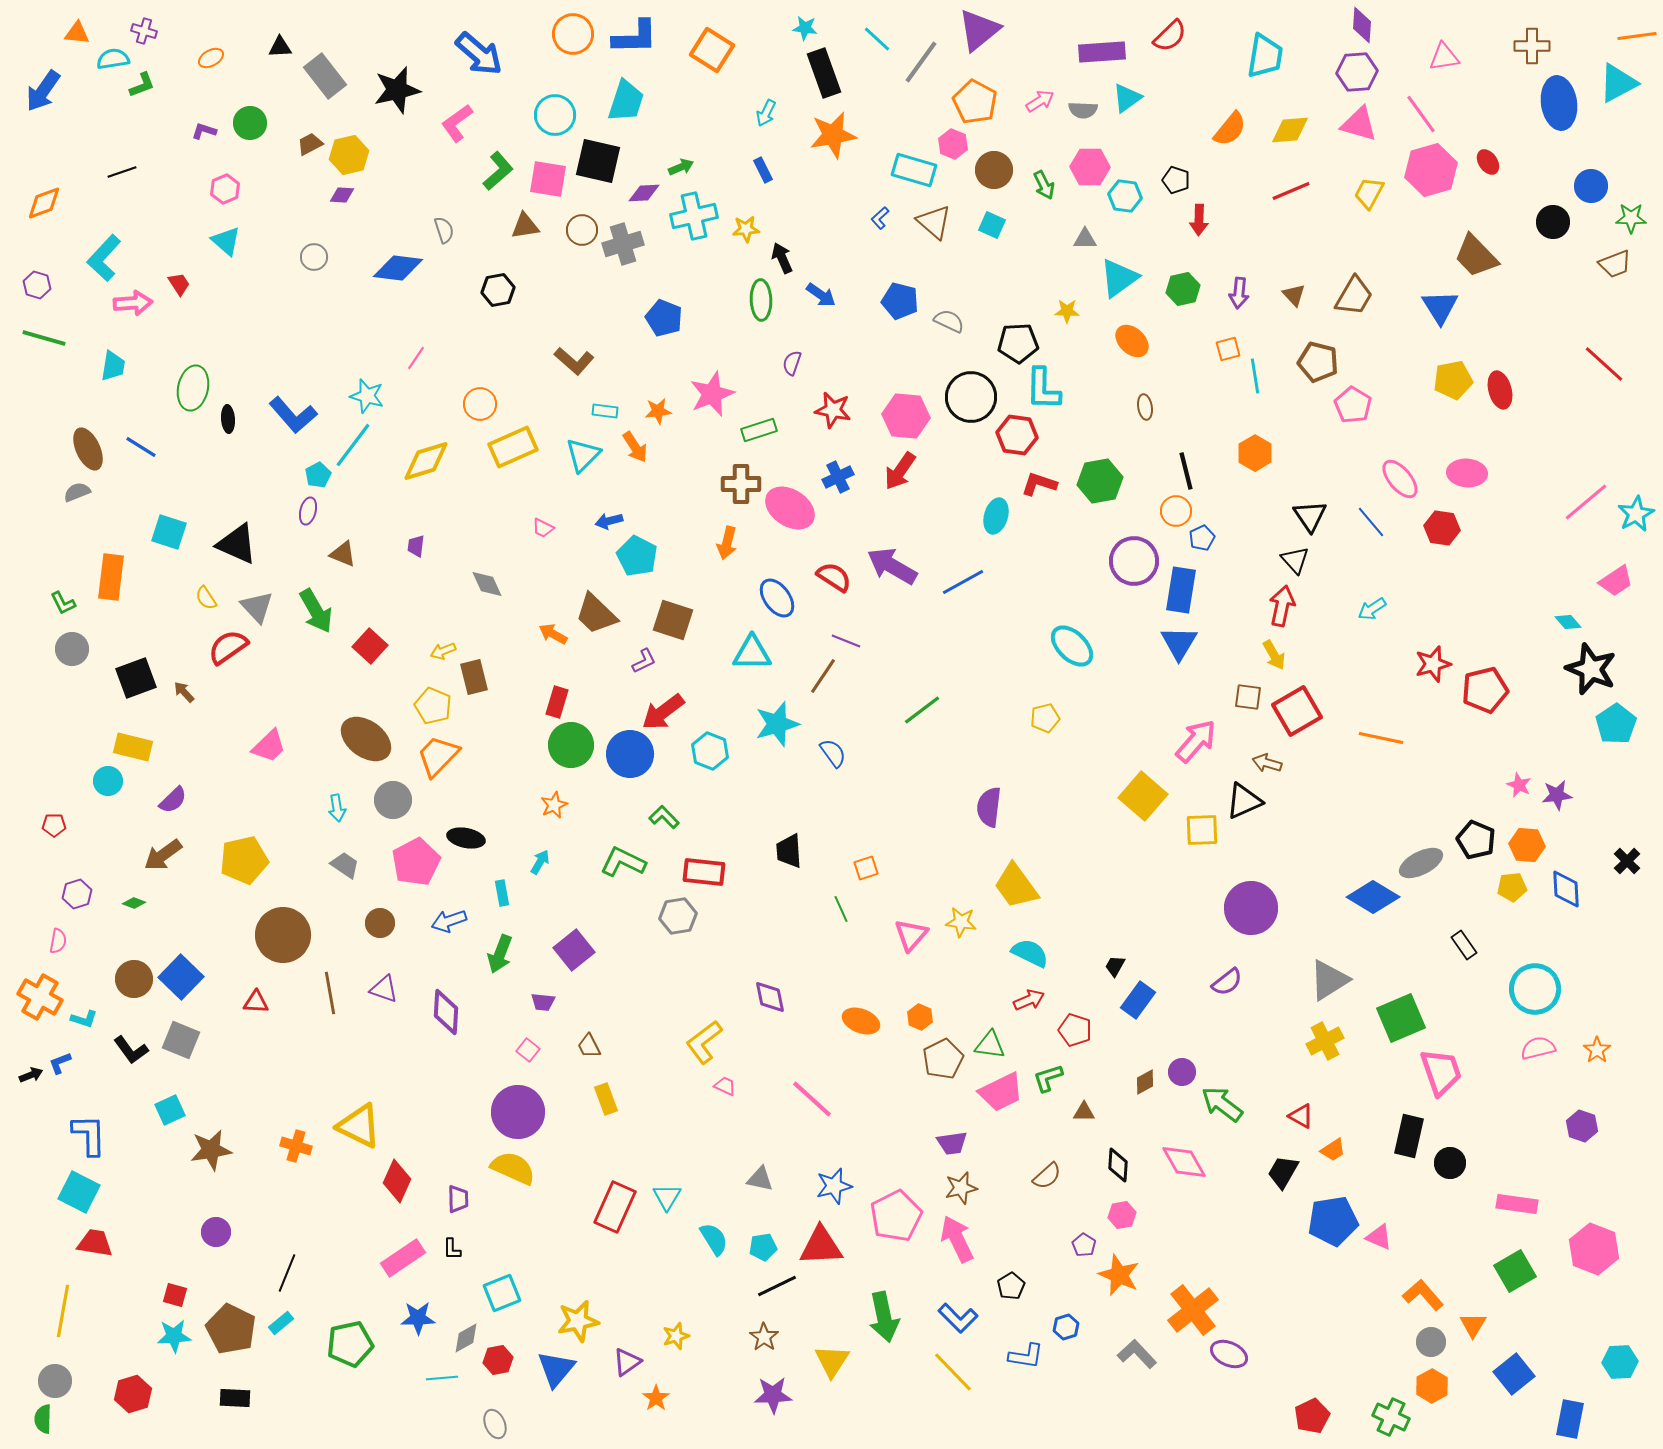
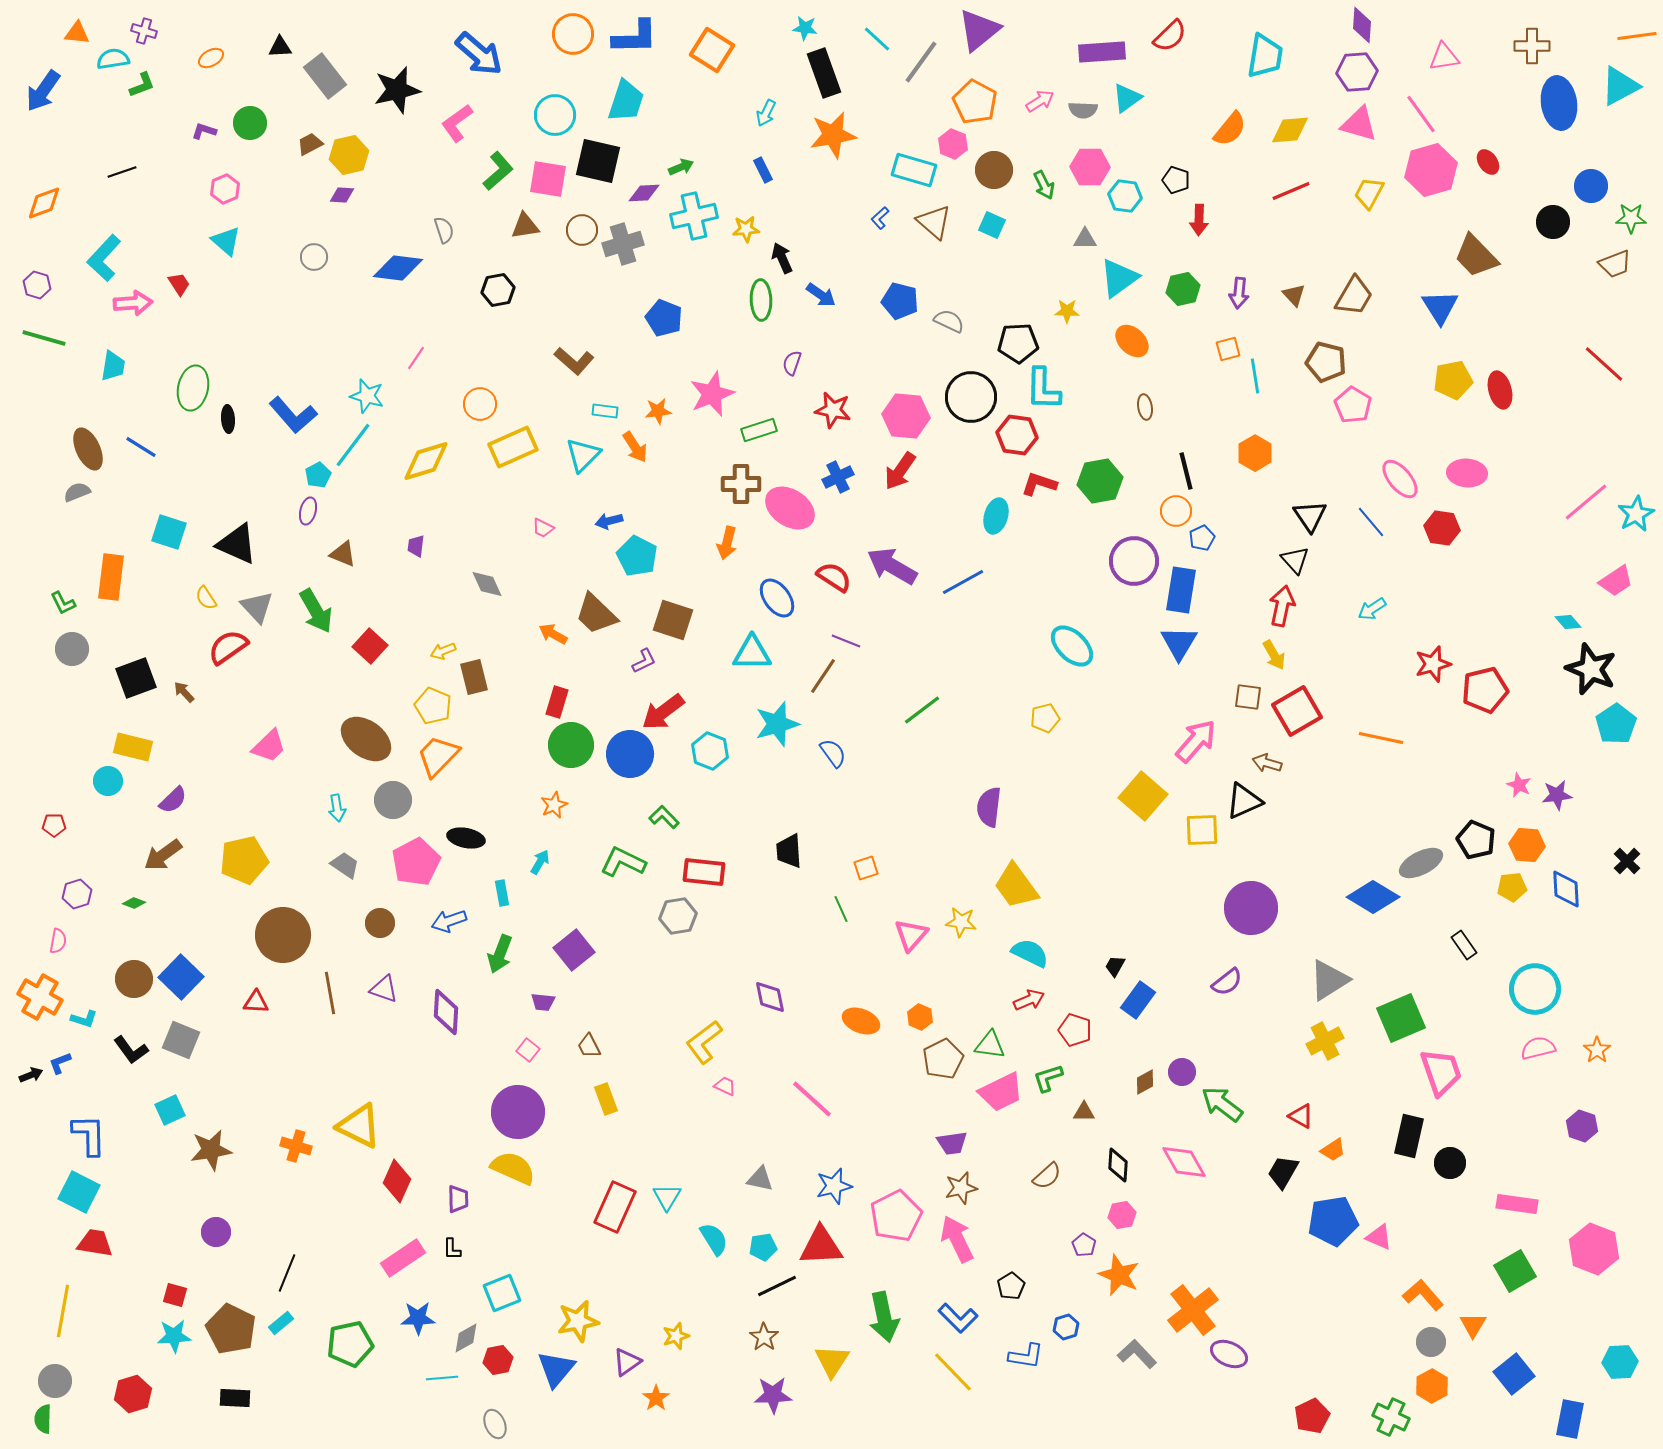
cyan triangle at (1618, 83): moved 2 px right, 3 px down
brown pentagon at (1318, 362): moved 8 px right
